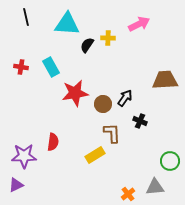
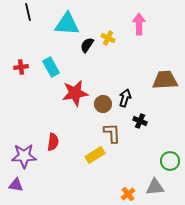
black line: moved 2 px right, 5 px up
pink arrow: rotated 65 degrees counterclockwise
yellow cross: rotated 24 degrees clockwise
red cross: rotated 16 degrees counterclockwise
black arrow: rotated 18 degrees counterclockwise
purple triangle: rotated 35 degrees clockwise
